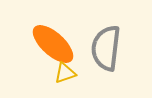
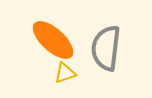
orange ellipse: moved 4 px up
